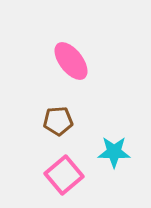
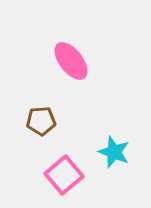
brown pentagon: moved 17 px left
cyan star: rotated 20 degrees clockwise
